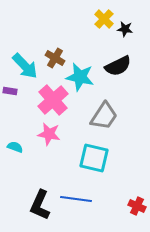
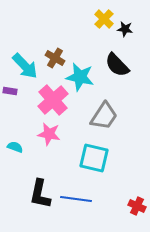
black semicircle: moved 1 px left, 1 px up; rotated 72 degrees clockwise
black L-shape: moved 11 px up; rotated 12 degrees counterclockwise
